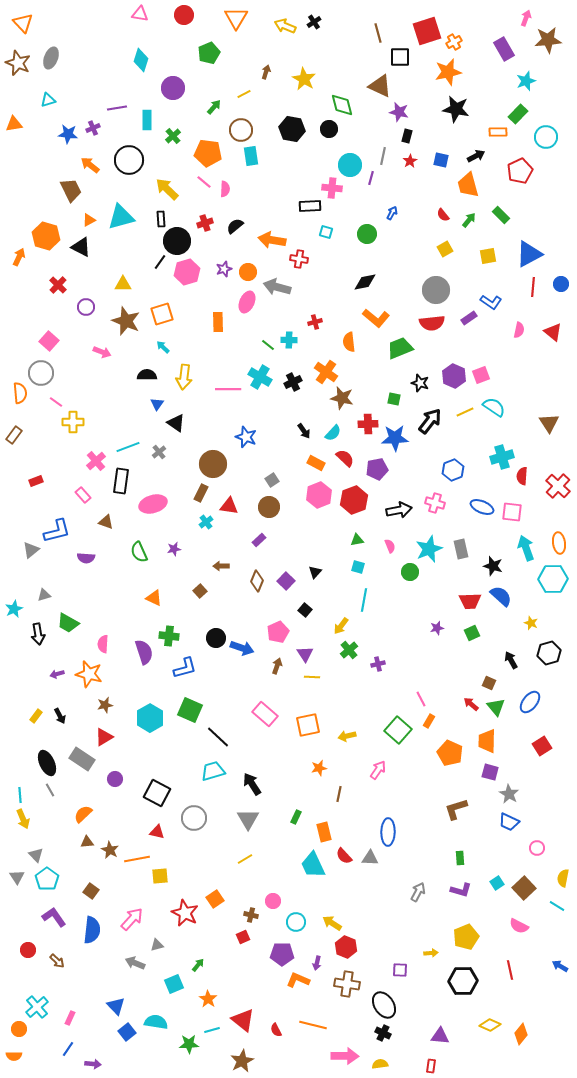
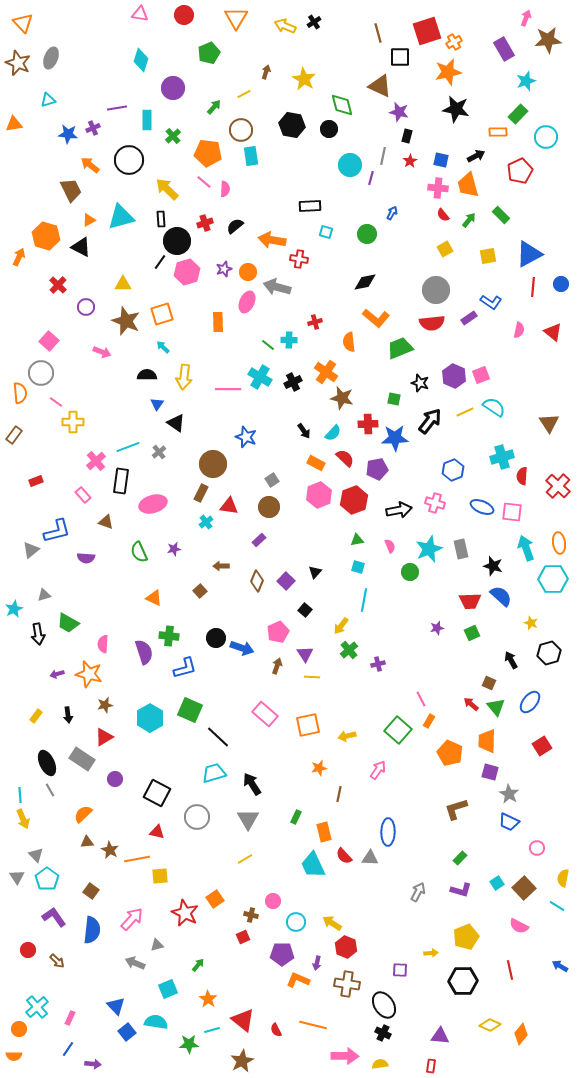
black hexagon at (292, 129): moved 4 px up
pink cross at (332, 188): moved 106 px right
black arrow at (60, 716): moved 8 px right, 1 px up; rotated 21 degrees clockwise
cyan trapezoid at (213, 771): moved 1 px right, 2 px down
gray circle at (194, 818): moved 3 px right, 1 px up
green rectangle at (460, 858): rotated 48 degrees clockwise
cyan square at (174, 984): moved 6 px left, 5 px down
